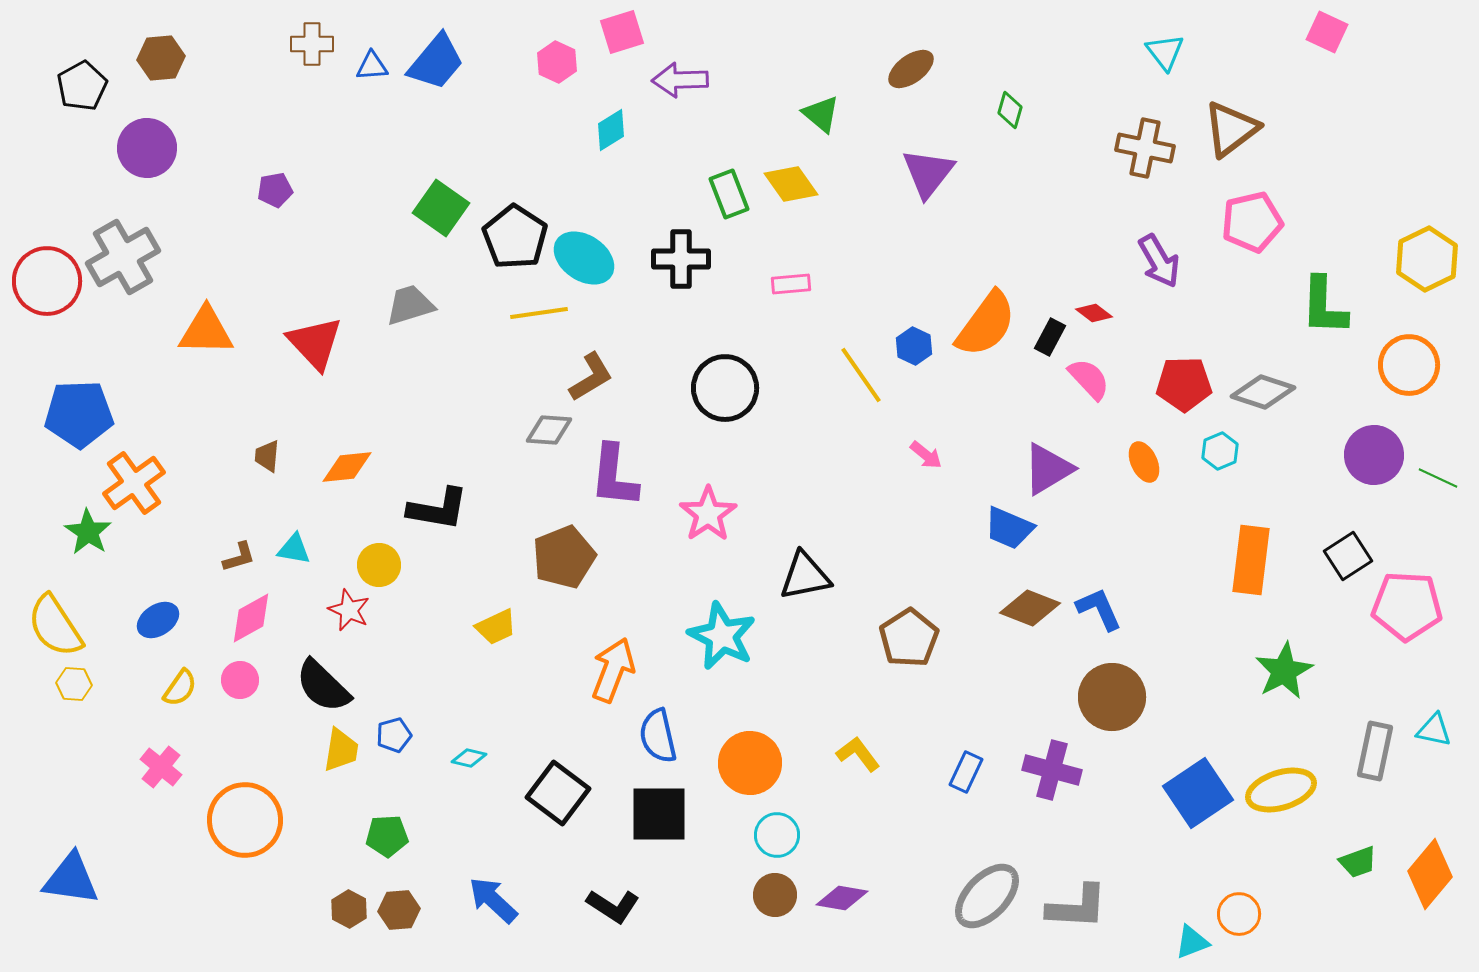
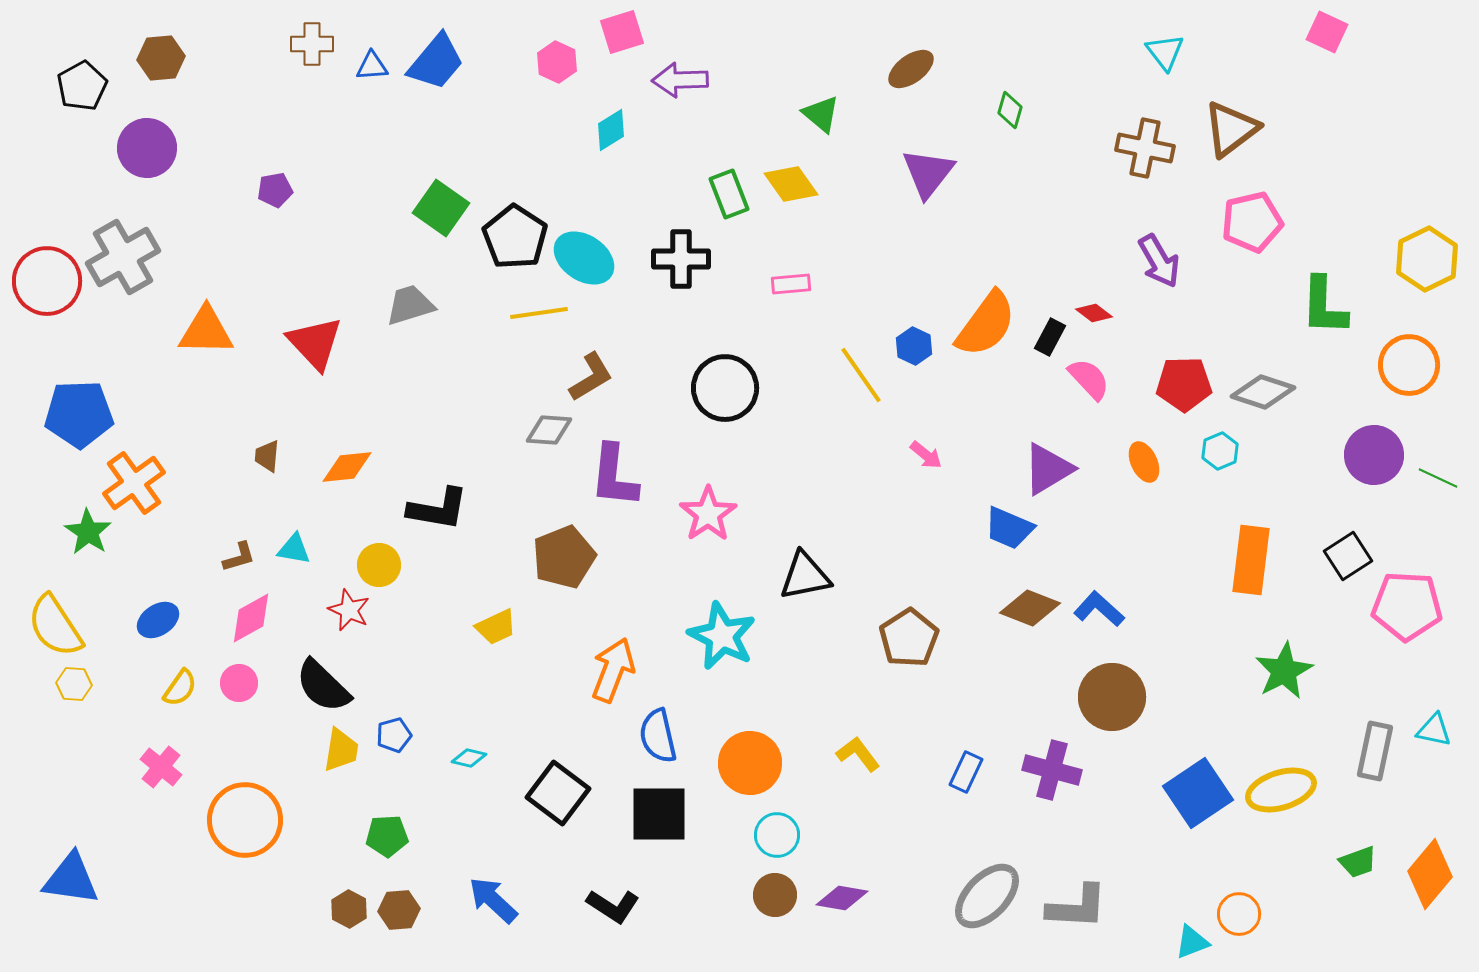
blue L-shape at (1099, 609): rotated 24 degrees counterclockwise
pink circle at (240, 680): moved 1 px left, 3 px down
